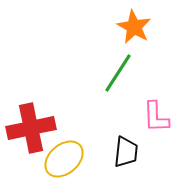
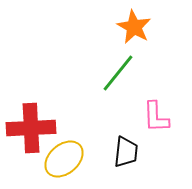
green line: rotated 6 degrees clockwise
red cross: rotated 9 degrees clockwise
